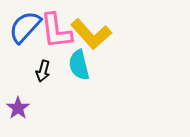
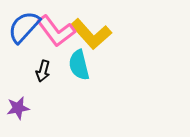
blue semicircle: moved 1 px left
pink L-shape: rotated 30 degrees counterclockwise
purple star: rotated 25 degrees clockwise
